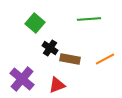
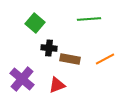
black cross: moved 1 px left; rotated 28 degrees counterclockwise
